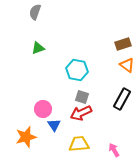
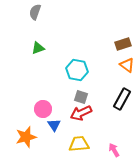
gray square: moved 1 px left
